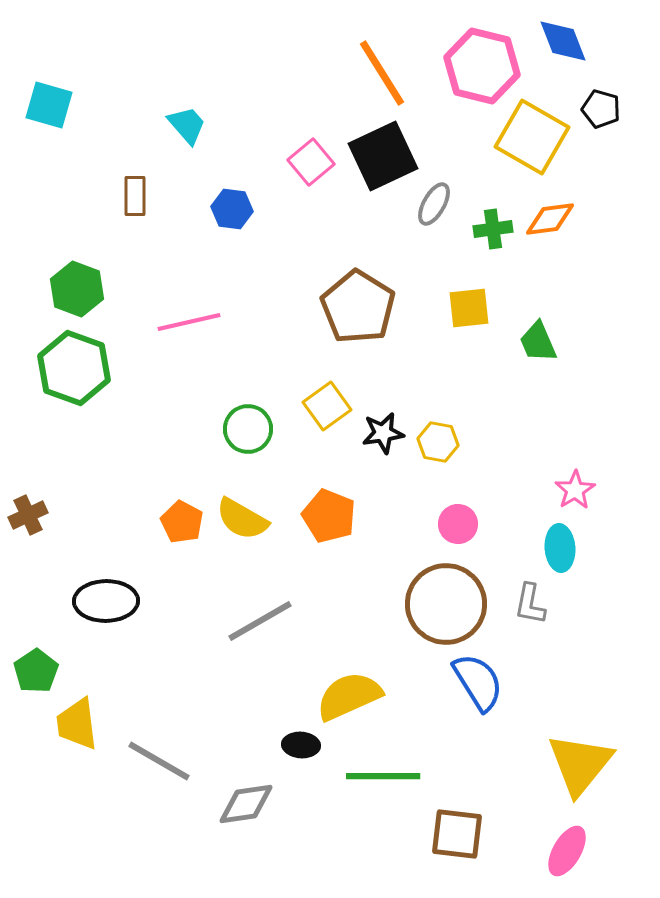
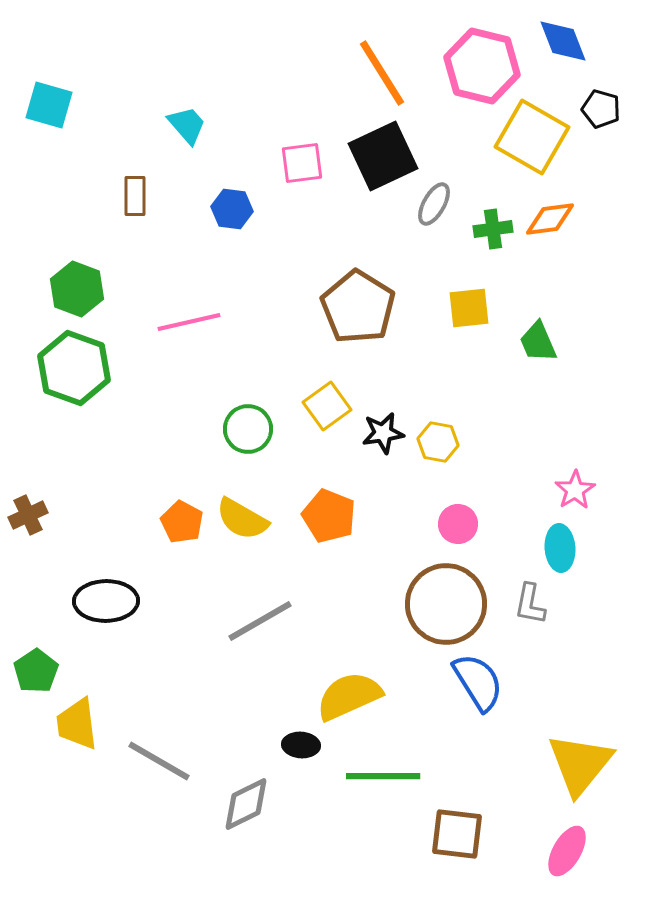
pink square at (311, 162): moved 9 px left, 1 px down; rotated 33 degrees clockwise
gray diamond at (246, 804): rotated 18 degrees counterclockwise
